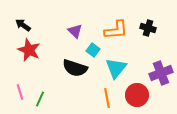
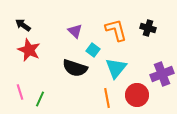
orange L-shape: rotated 100 degrees counterclockwise
purple cross: moved 1 px right, 1 px down
